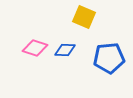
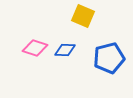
yellow square: moved 1 px left, 1 px up
blue pentagon: rotated 8 degrees counterclockwise
